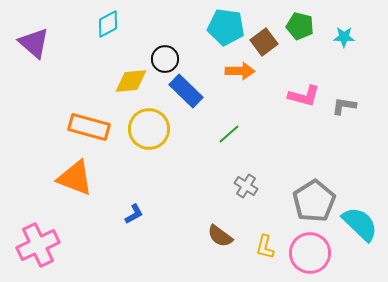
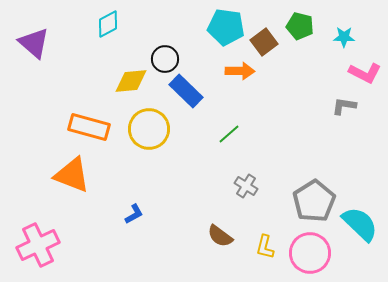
pink L-shape: moved 61 px right, 23 px up; rotated 12 degrees clockwise
orange triangle: moved 3 px left, 3 px up
